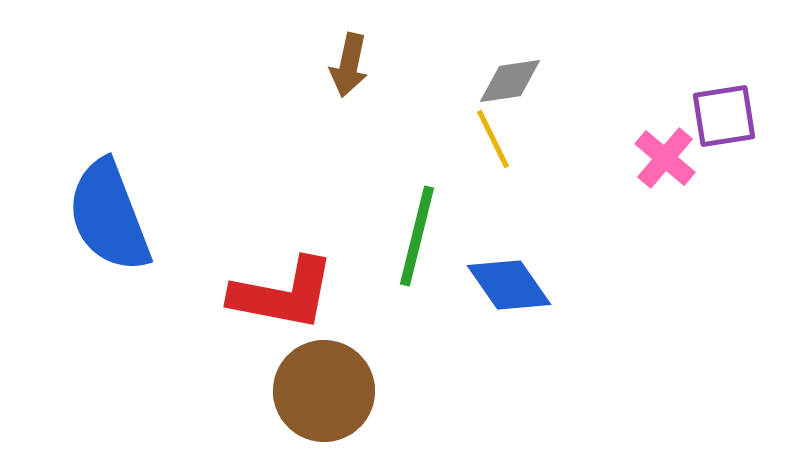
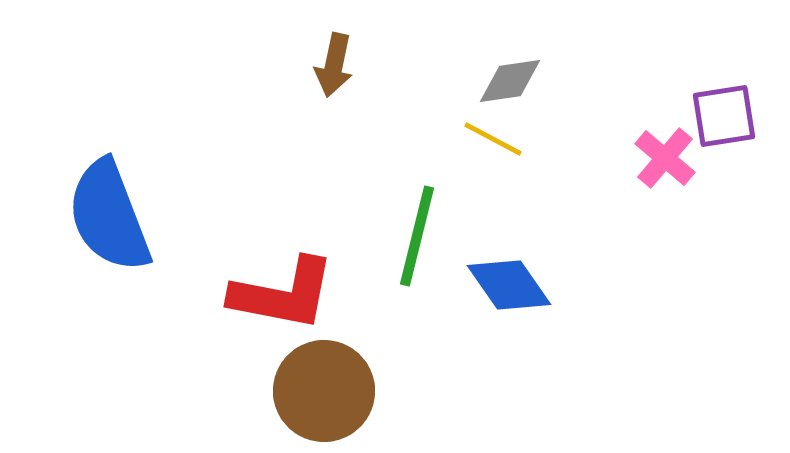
brown arrow: moved 15 px left
yellow line: rotated 36 degrees counterclockwise
